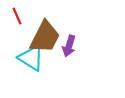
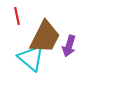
red line: rotated 12 degrees clockwise
cyan triangle: rotated 8 degrees clockwise
